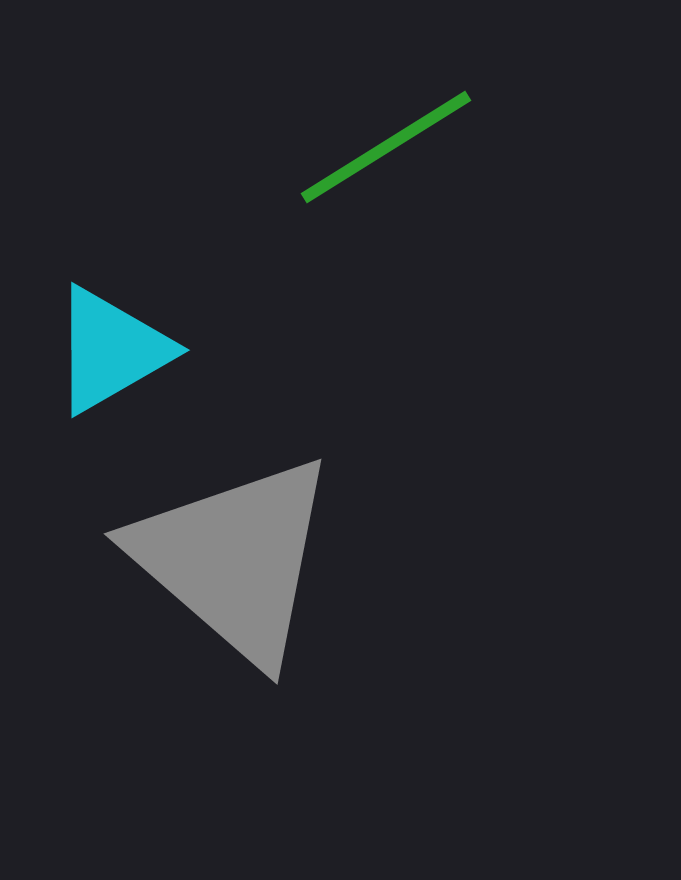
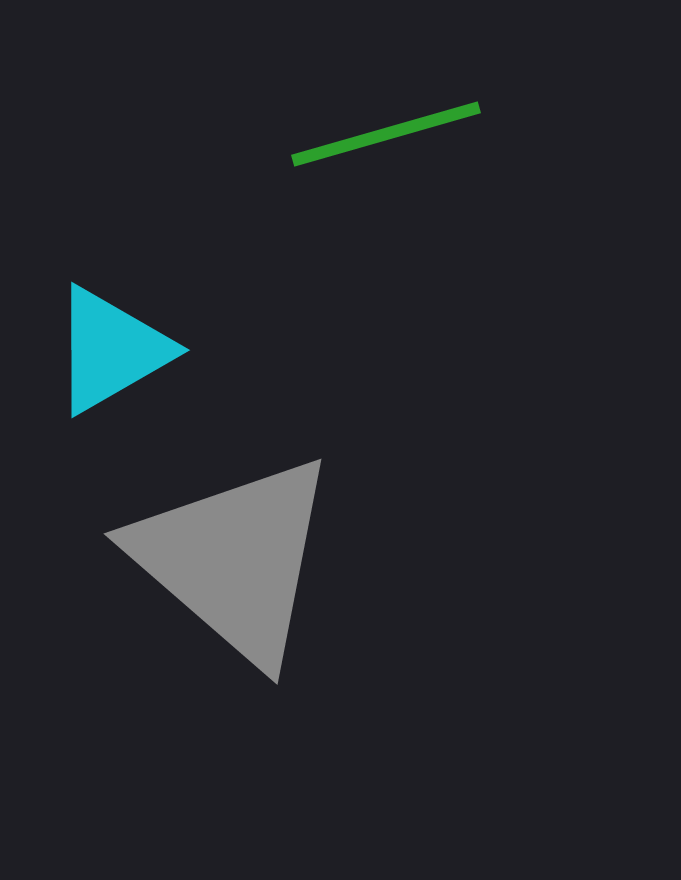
green line: moved 13 px up; rotated 16 degrees clockwise
